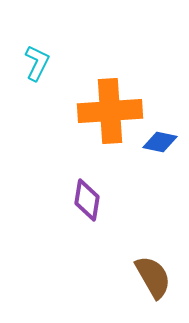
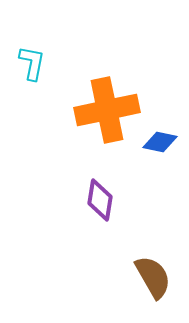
cyan L-shape: moved 5 px left; rotated 15 degrees counterclockwise
orange cross: moved 3 px left, 1 px up; rotated 8 degrees counterclockwise
purple diamond: moved 13 px right
